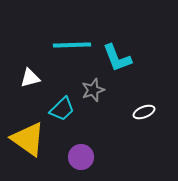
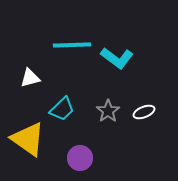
cyan L-shape: rotated 32 degrees counterclockwise
gray star: moved 15 px right, 21 px down; rotated 15 degrees counterclockwise
purple circle: moved 1 px left, 1 px down
